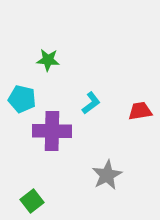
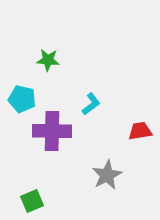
cyan L-shape: moved 1 px down
red trapezoid: moved 20 px down
green square: rotated 15 degrees clockwise
